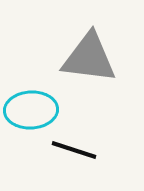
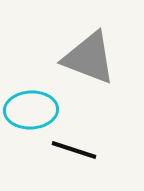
gray triangle: rotated 14 degrees clockwise
